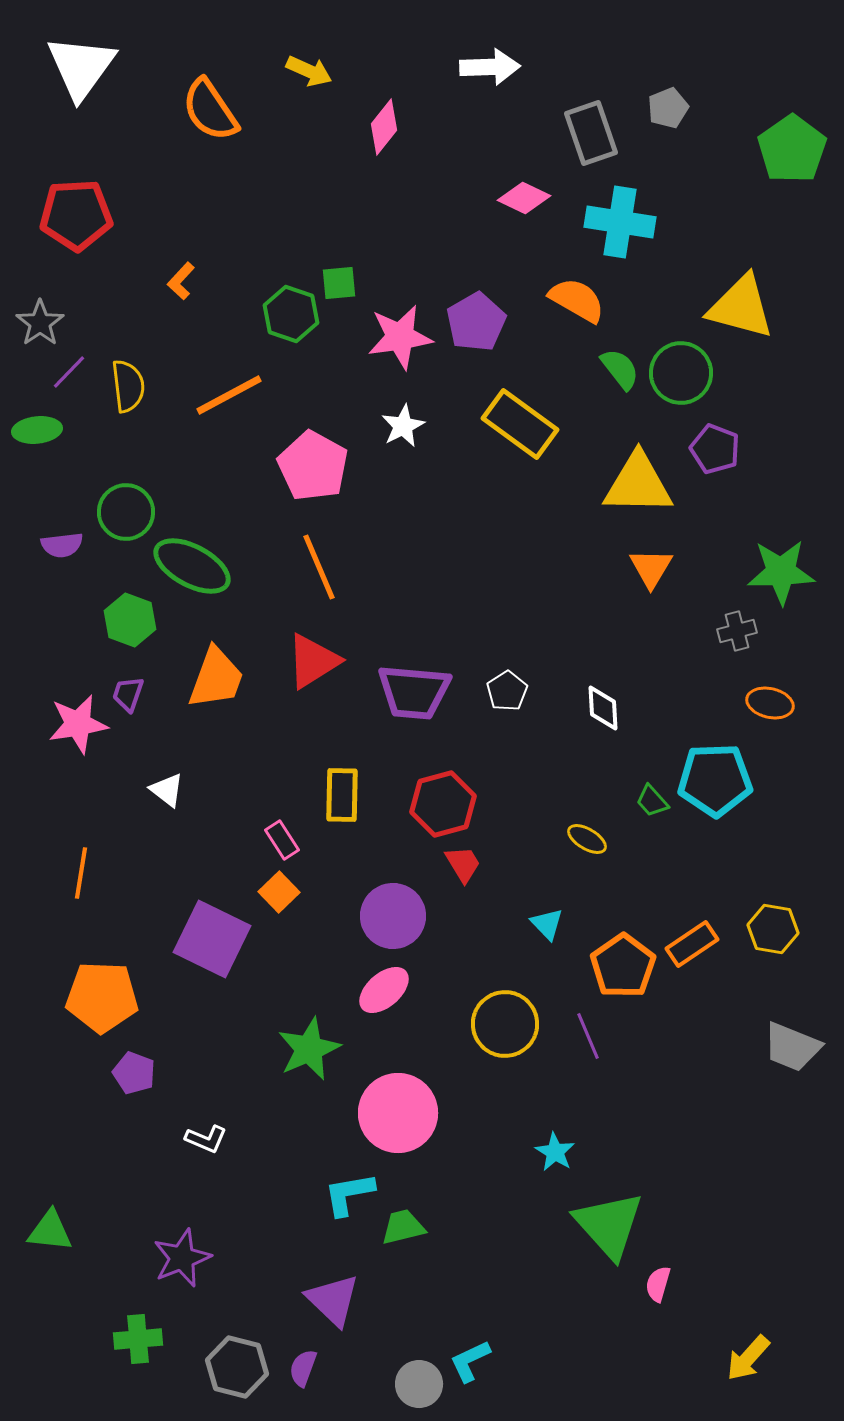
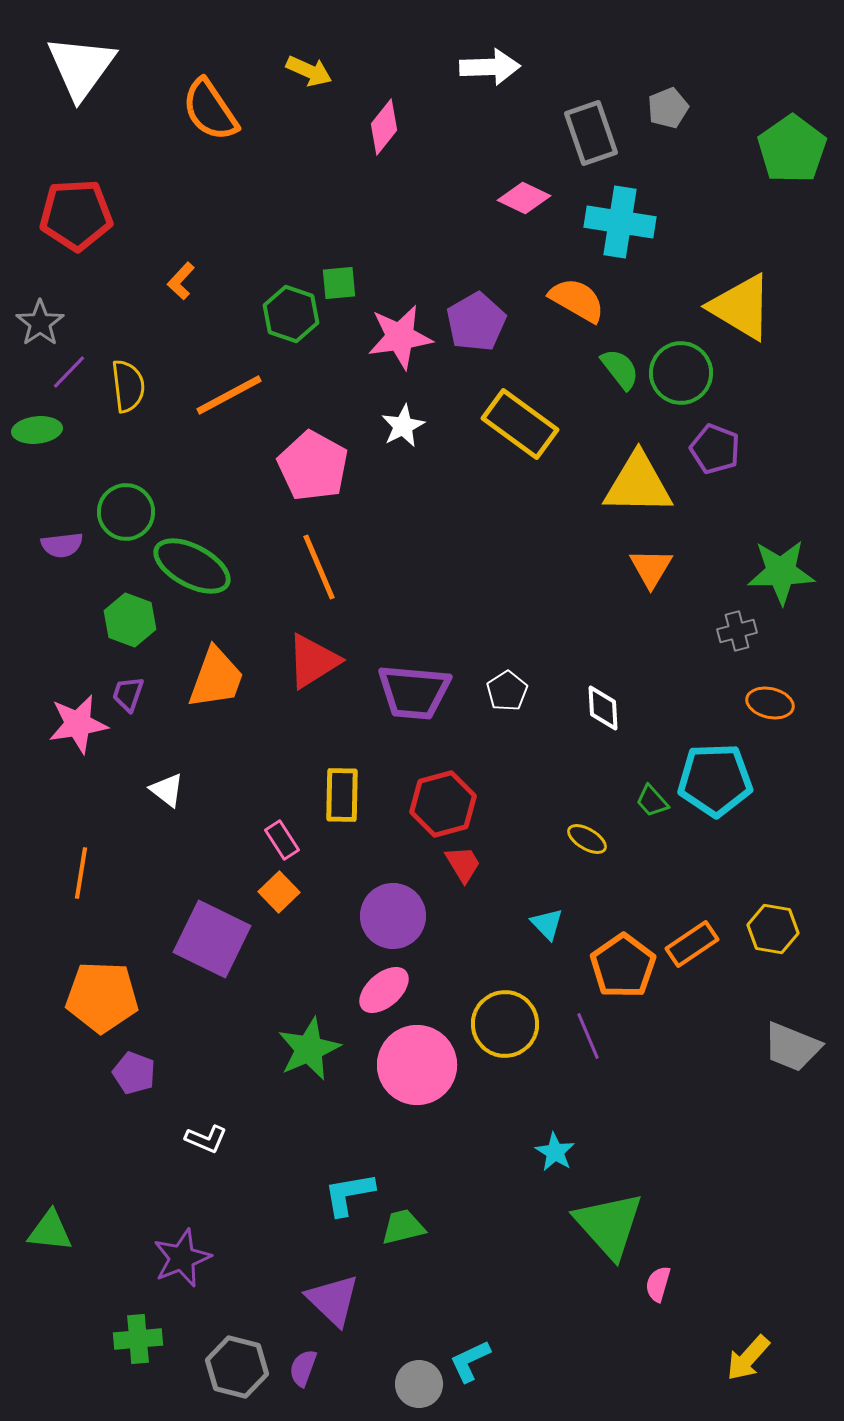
yellow triangle at (741, 307): rotated 16 degrees clockwise
pink circle at (398, 1113): moved 19 px right, 48 px up
